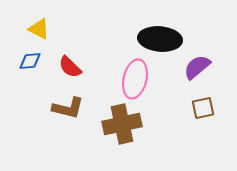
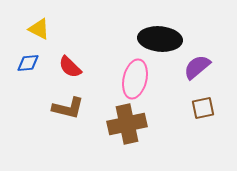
blue diamond: moved 2 px left, 2 px down
brown cross: moved 5 px right
